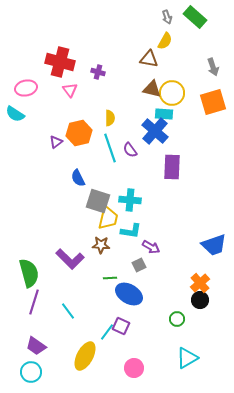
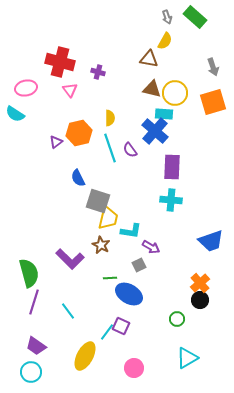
yellow circle at (172, 93): moved 3 px right
cyan cross at (130, 200): moved 41 px right
brown star at (101, 245): rotated 24 degrees clockwise
blue trapezoid at (214, 245): moved 3 px left, 4 px up
